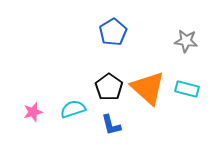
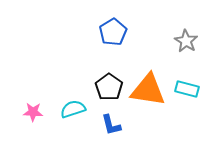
gray star: rotated 25 degrees clockwise
orange triangle: moved 2 px down; rotated 33 degrees counterclockwise
pink star: rotated 18 degrees clockwise
